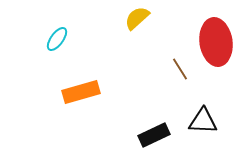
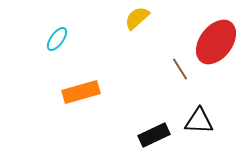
red ellipse: rotated 45 degrees clockwise
black triangle: moved 4 px left
